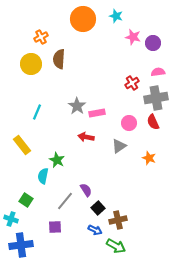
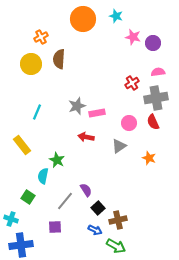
gray star: rotated 18 degrees clockwise
green square: moved 2 px right, 3 px up
